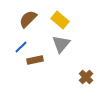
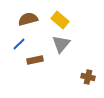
brown semicircle: rotated 30 degrees clockwise
blue line: moved 2 px left, 3 px up
brown cross: moved 2 px right; rotated 32 degrees counterclockwise
